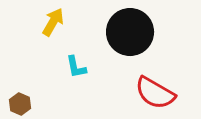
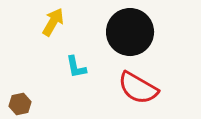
red semicircle: moved 17 px left, 5 px up
brown hexagon: rotated 25 degrees clockwise
